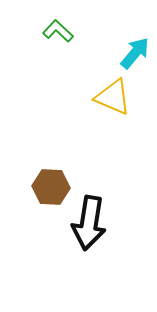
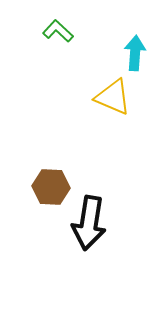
cyan arrow: rotated 36 degrees counterclockwise
